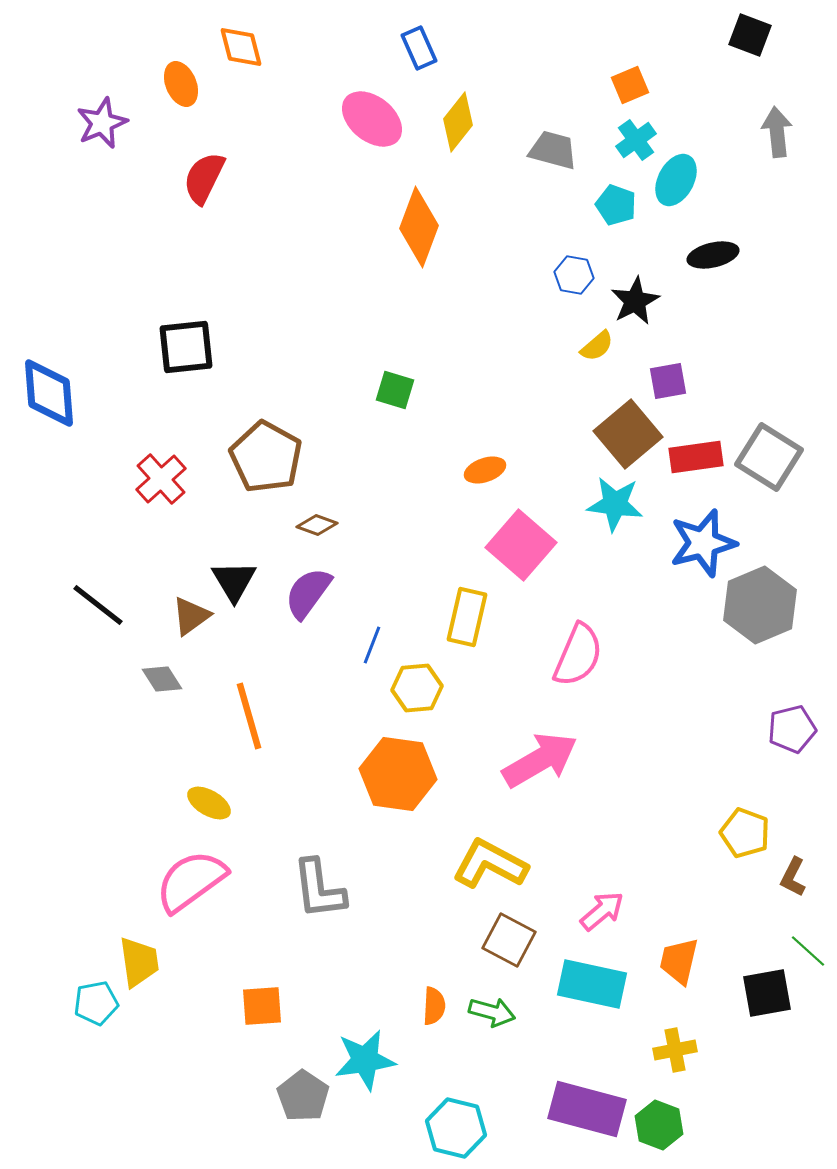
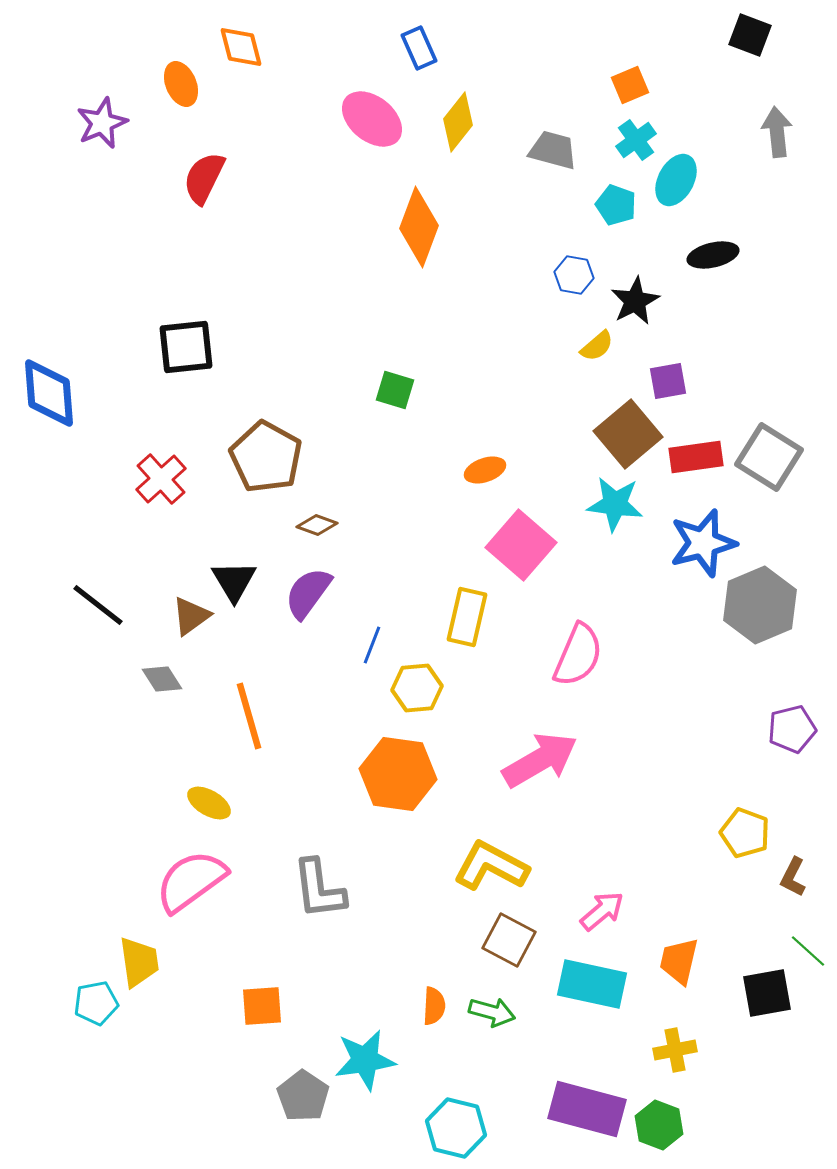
yellow L-shape at (490, 864): moved 1 px right, 2 px down
